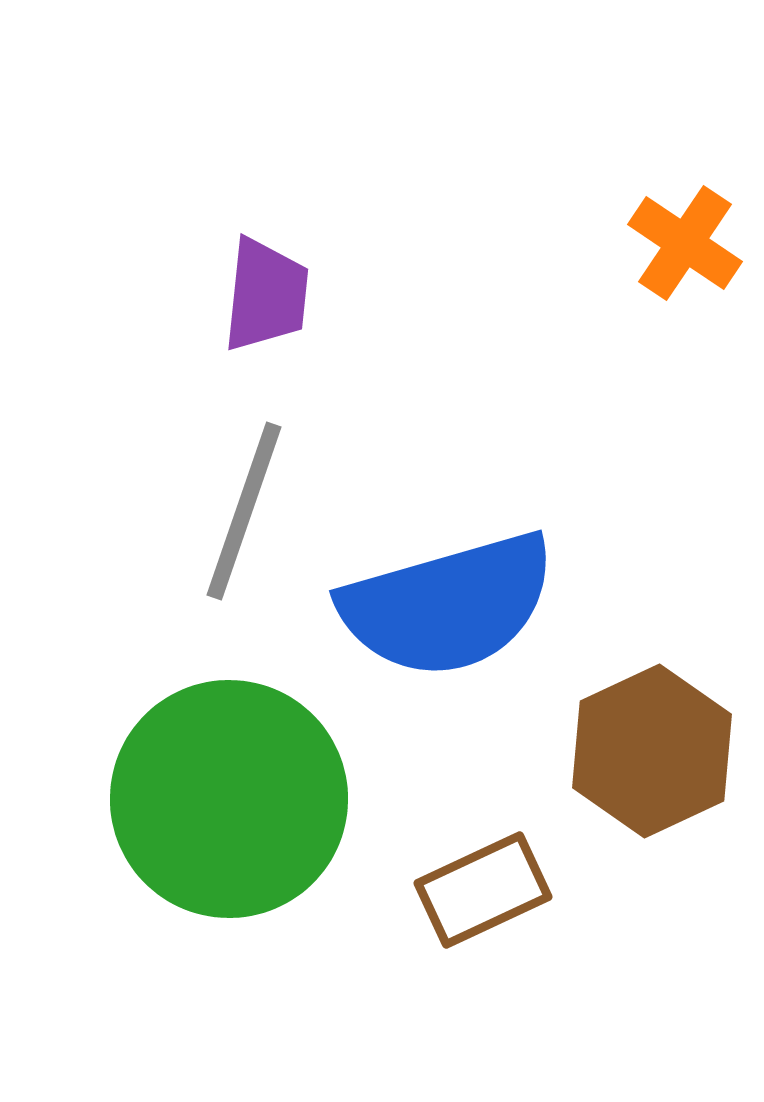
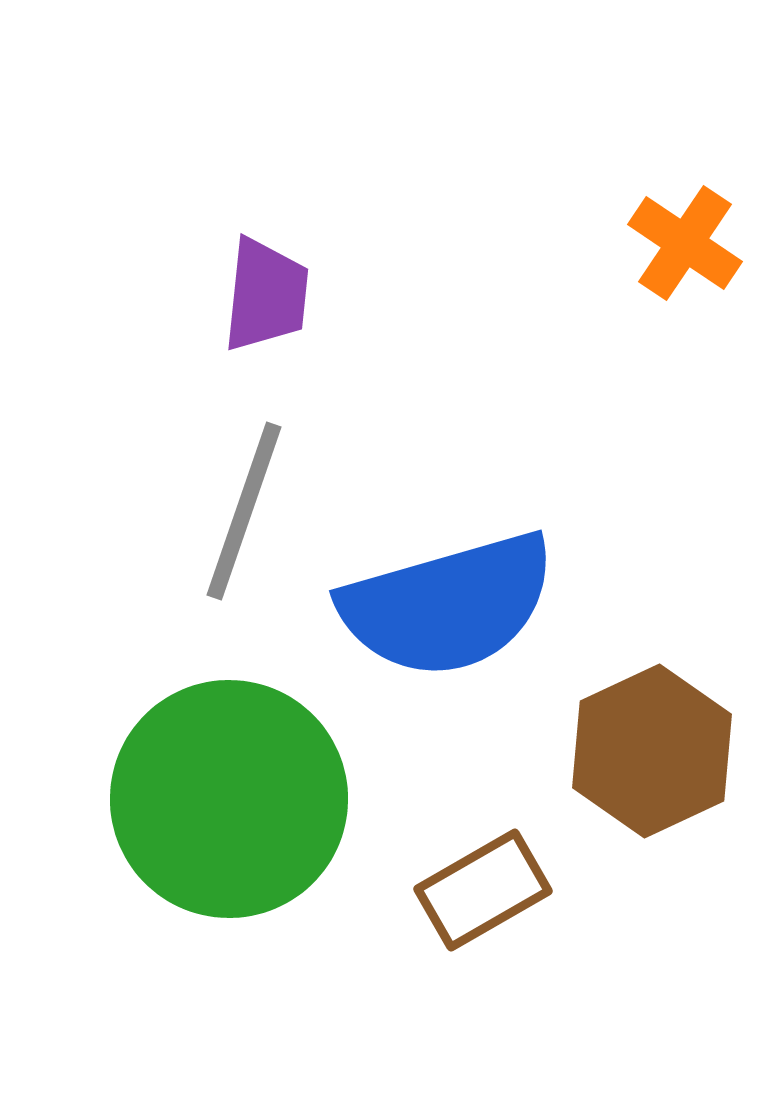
brown rectangle: rotated 5 degrees counterclockwise
